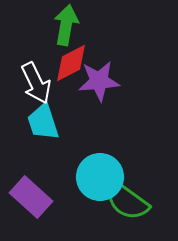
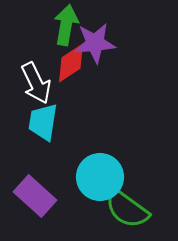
red diamond: rotated 6 degrees counterclockwise
purple star: moved 4 px left, 38 px up
cyan trapezoid: rotated 27 degrees clockwise
purple rectangle: moved 4 px right, 1 px up
green semicircle: moved 8 px down
